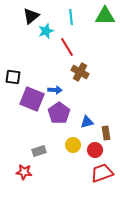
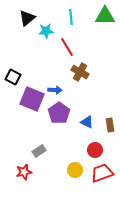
black triangle: moved 4 px left, 2 px down
cyan star: rotated 14 degrees clockwise
black square: rotated 21 degrees clockwise
blue triangle: rotated 40 degrees clockwise
brown rectangle: moved 4 px right, 8 px up
yellow circle: moved 2 px right, 25 px down
gray rectangle: rotated 16 degrees counterclockwise
red star: rotated 21 degrees counterclockwise
